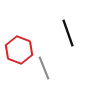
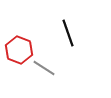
gray line: rotated 35 degrees counterclockwise
